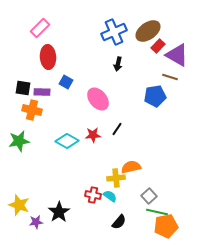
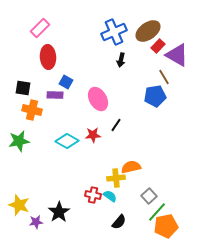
black arrow: moved 3 px right, 4 px up
brown line: moved 6 px left; rotated 42 degrees clockwise
purple rectangle: moved 13 px right, 3 px down
pink ellipse: rotated 10 degrees clockwise
black line: moved 1 px left, 4 px up
green line: rotated 60 degrees counterclockwise
